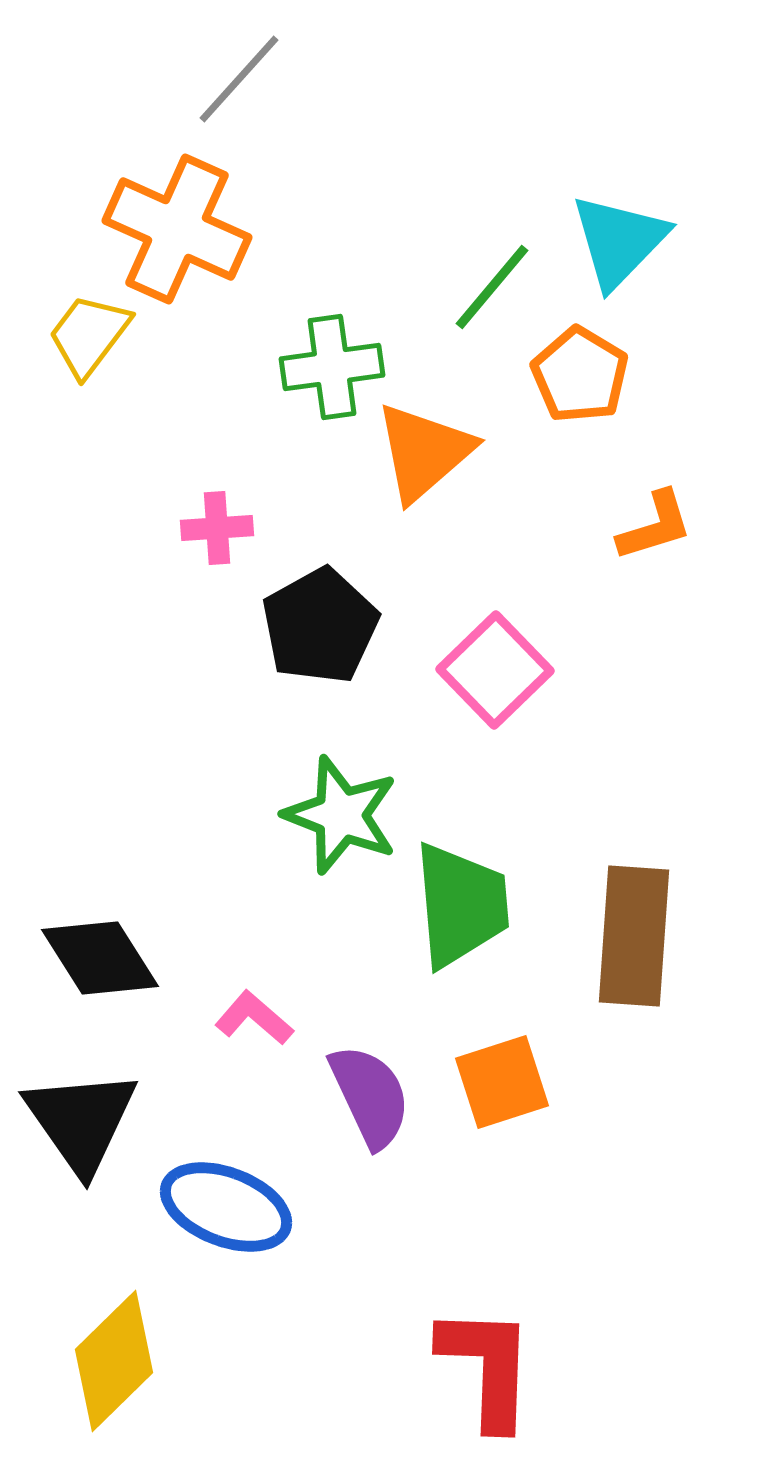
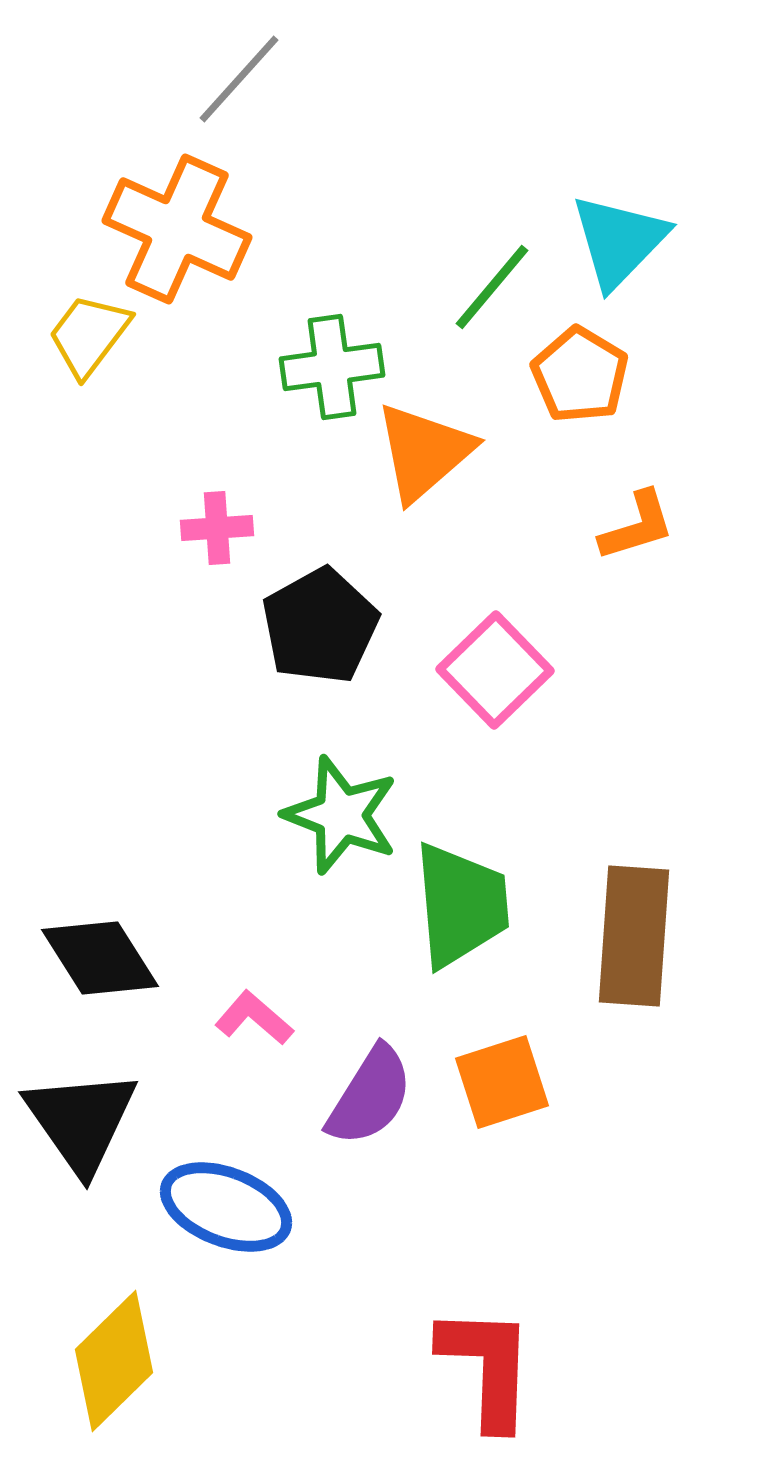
orange L-shape: moved 18 px left
purple semicircle: rotated 57 degrees clockwise
